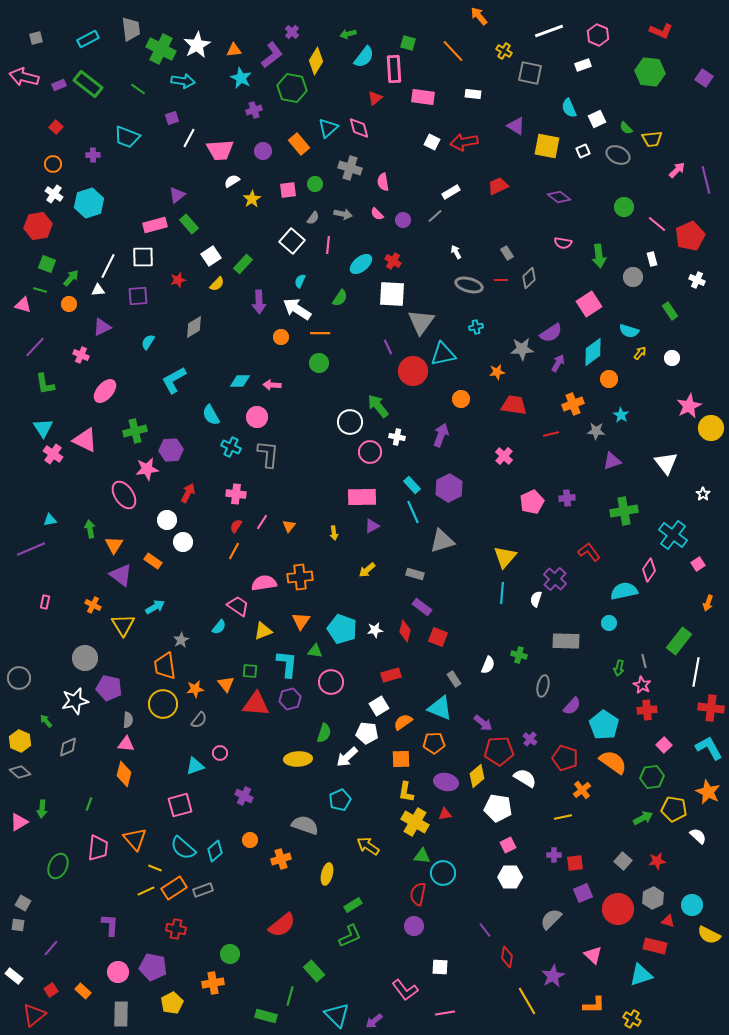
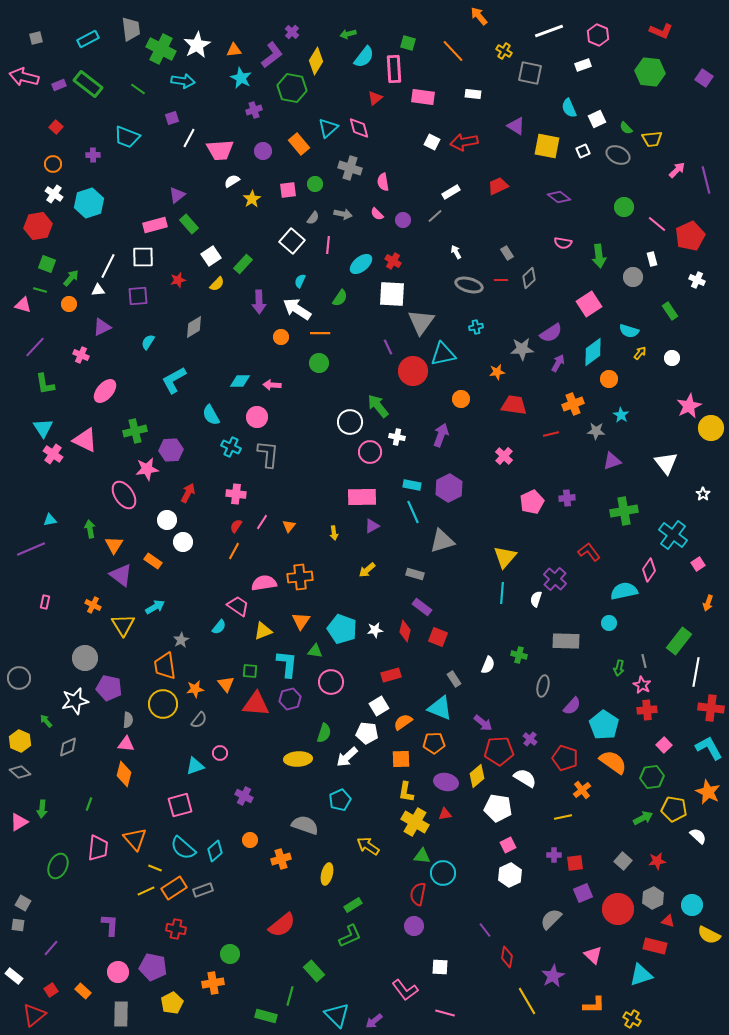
cyan rectangle at (412, 485): rotated 36 degrees counterclockwise
white hexagon at (510, 877): moved 2 px up; rotated 25 degrees counterclockwise
pink line at (445, 1013): rotated 24 degrees clockwise
